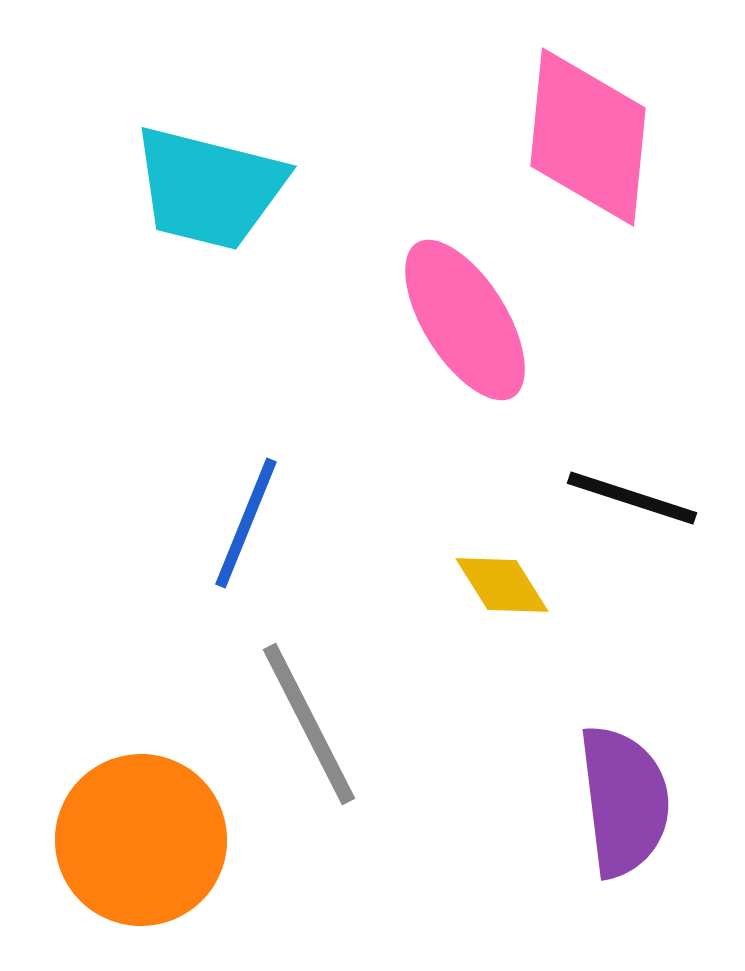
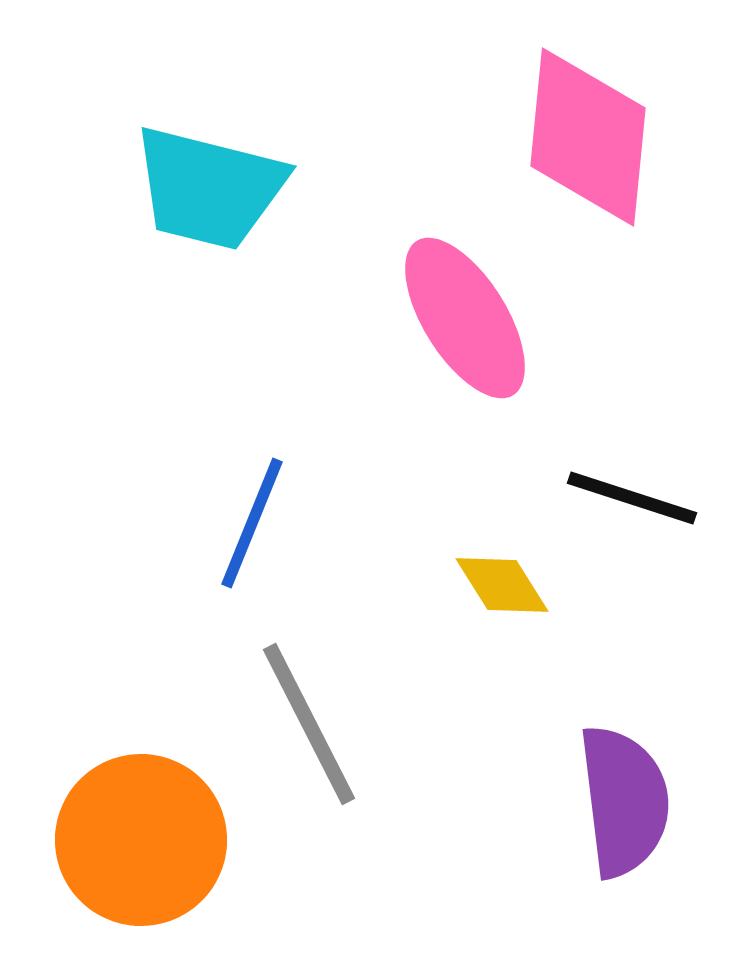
pink ellipse: moved 2 px up
blue line: moved 6 px right
